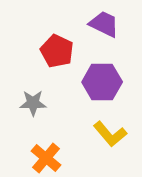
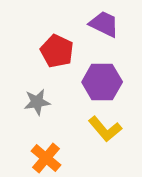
gray star: moved 4 px right, 1 px up; rotated 8 degrees counterclockwise
yellow L-shape: moved 5 px left, 5 px up
